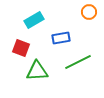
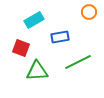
blue rectangle: moved 1 px left, 1 px up
